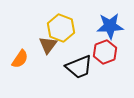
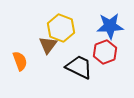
orange semicircle: moved 2 px down; rotated 54 degrees counterclockwise
black trapezoid: rotated 132 degrees counterclockwise
